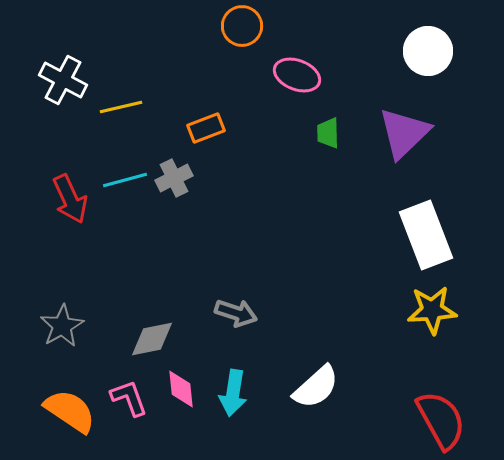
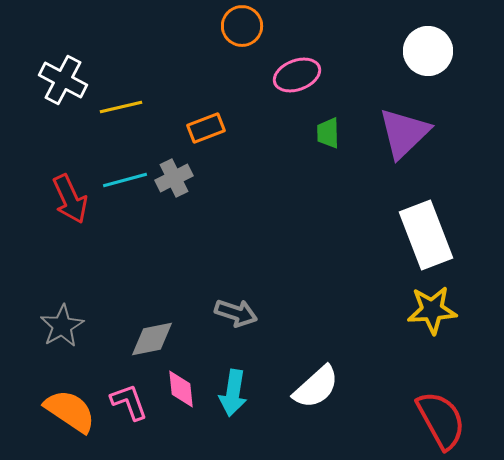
pink ellipse: rotated 42 degrees counterclockwise
pink L-shape: moved 4 px down
